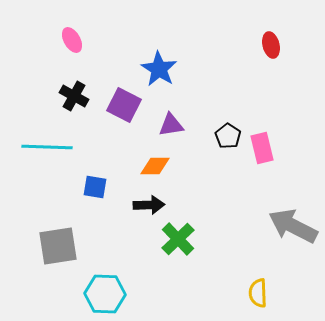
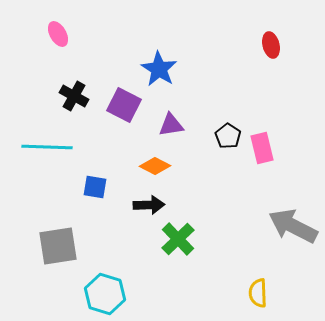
pink ellipse: moved 14 px left, 6 px up
orange diamond: rotated 28 degrees clockwise
cyan hexagon: rotated 15 degrees clockwise
